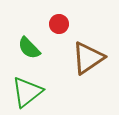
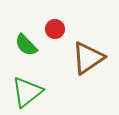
red circle: moved 4 px left, 5 px down
green semicircle: moved 3 px left, 3 px up
